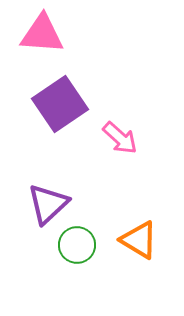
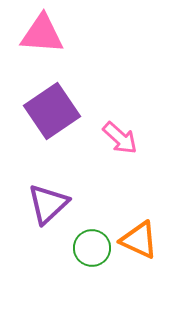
purple square: moved 8 px left, 7 px down
orange triangle: rotated 6 degrees counterclockwise
green circle: moved 15 px right, 3 px down
